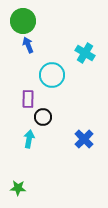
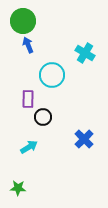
cyan arrow: moved 8 px down; rotated 48 degrees clockwise
